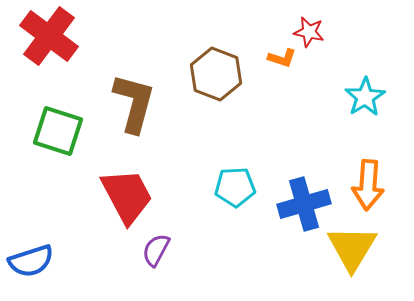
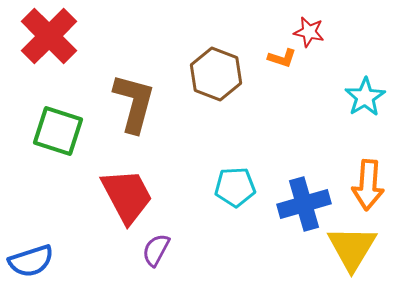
red cross: rotated 8 degrees clockwise
